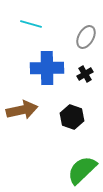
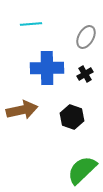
cyan line: rotated 20 degrees counterclockwise
